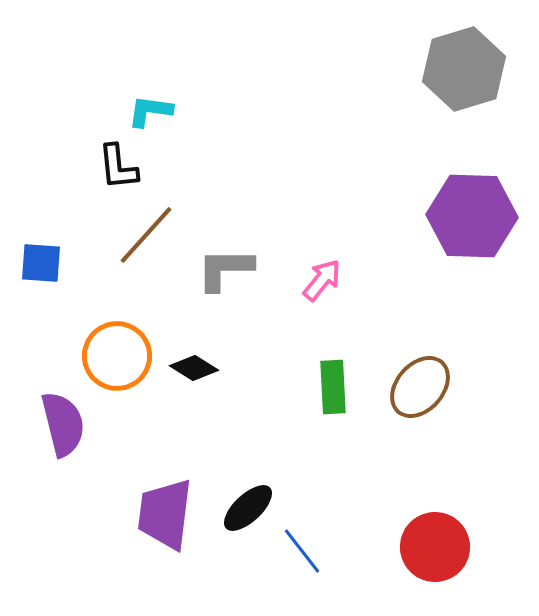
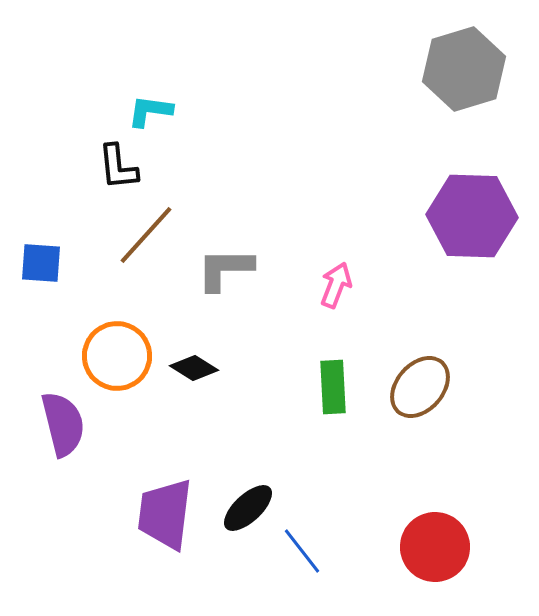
pink arrow: moved 14 px right, 5 px down; rotated 18 degrees counterclockwise
